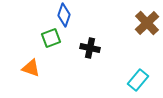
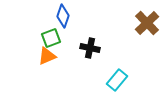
blue diamond: moved 1 px left, 1 px down
orange triangle: moved 16 px right, 12 px up; rotated 42 degrees counterclockwise
cyan rectangle: moved 21 px left
